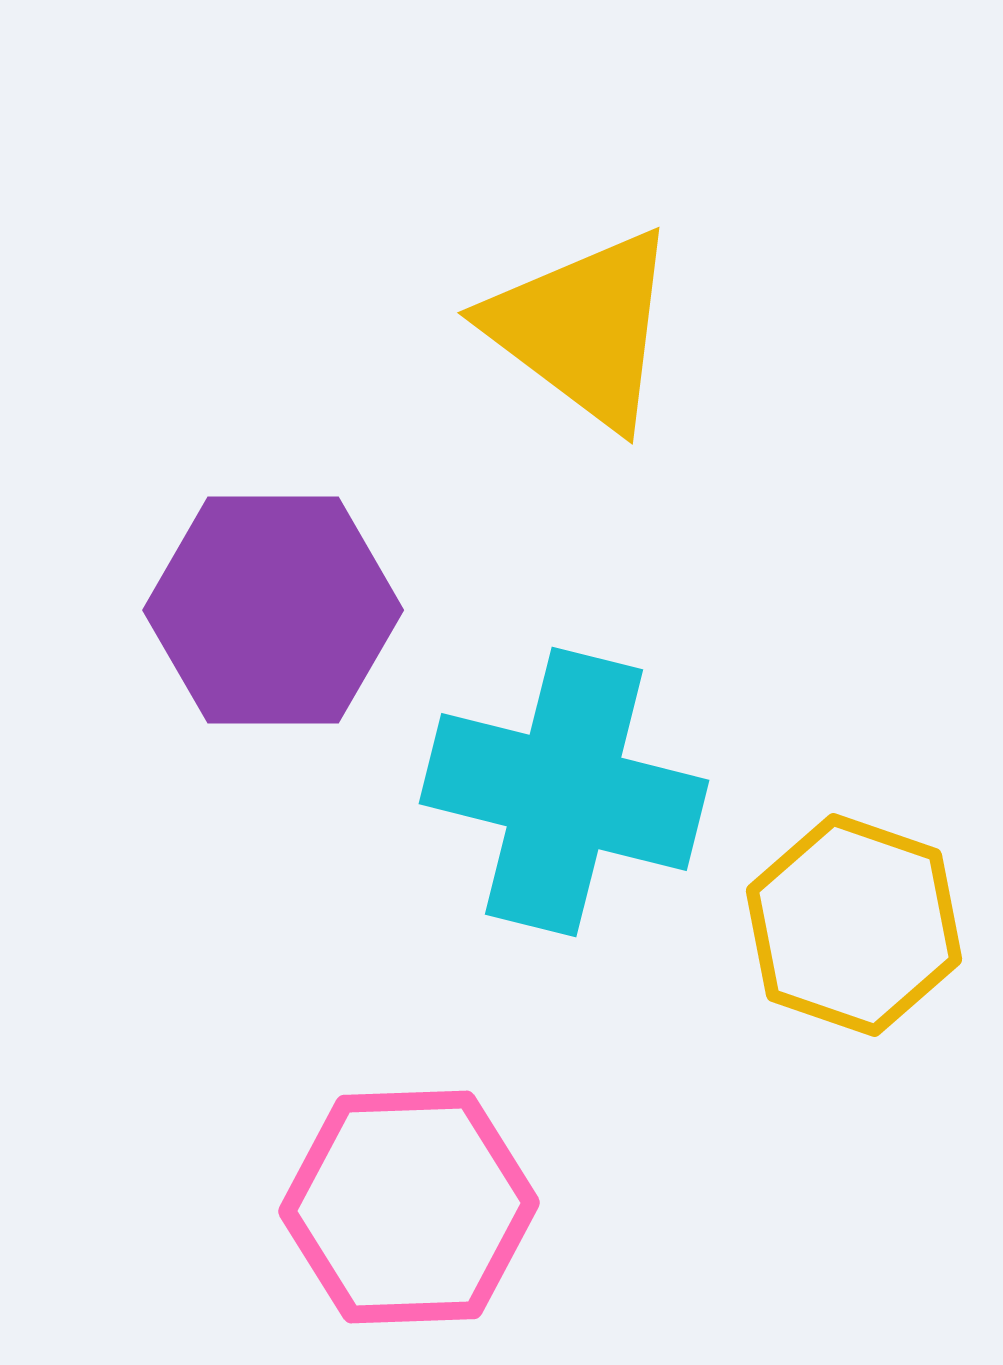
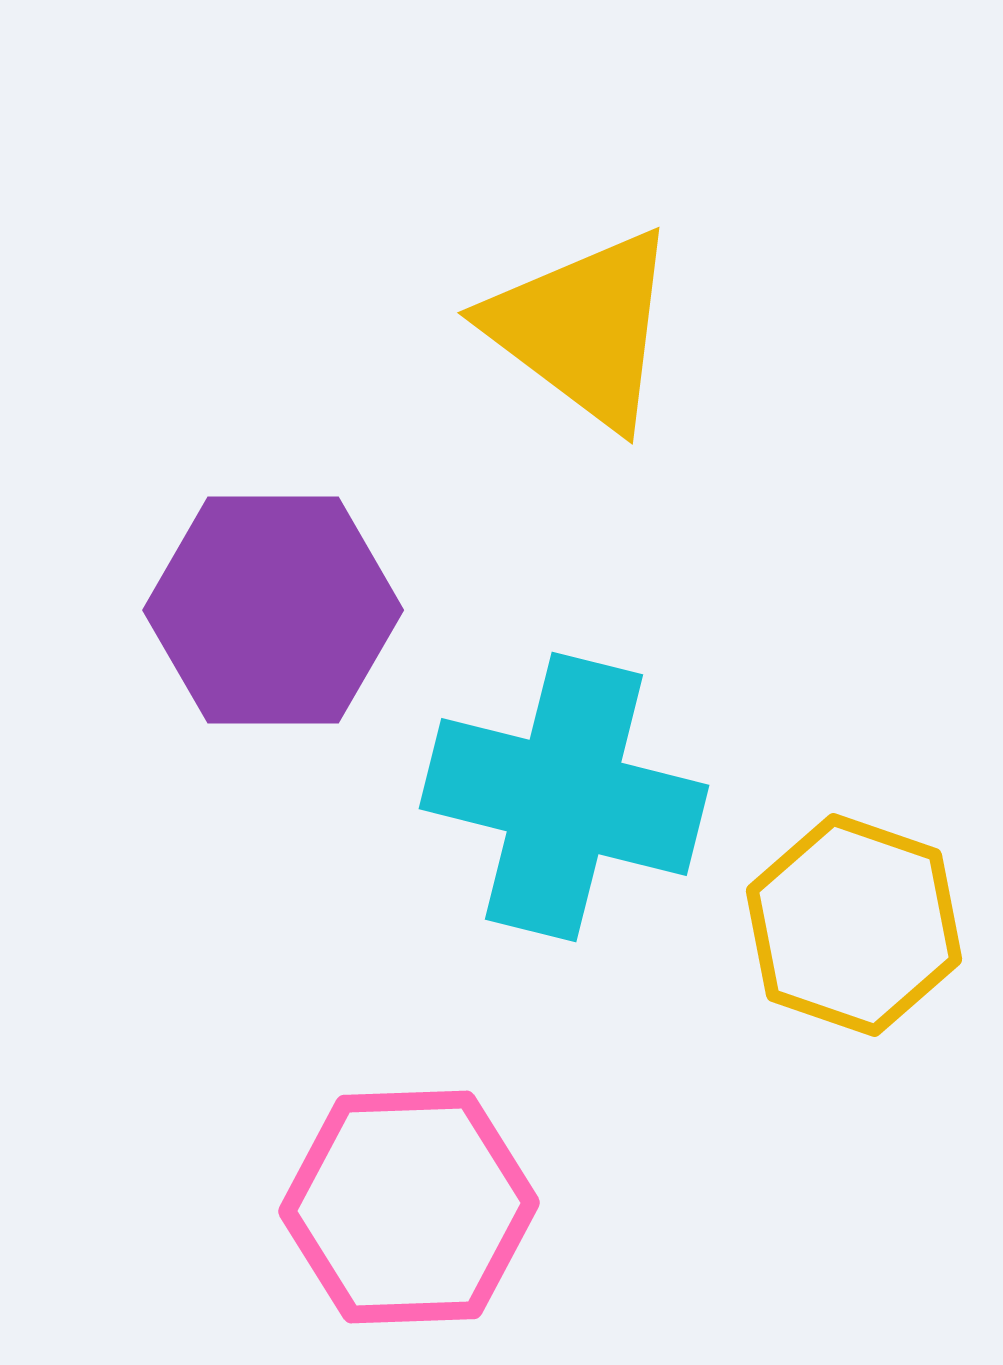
cyan cross: moved 5 px down
